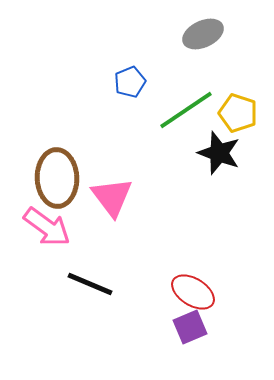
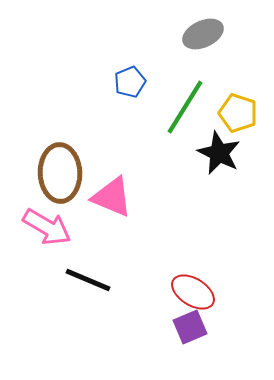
green line: moved 1 px left, 3 px up; rotated 24 degrees counterclockwise
black star: rotated 6 degrees clockwise
brown ellipse: moved 3 px right, 5 px up
pink triangle: rotated 30 degrees counterclockwise
pink arrow: rotated 6 degrees counterclockwise
black line: moved 2 px left, 4 px up
